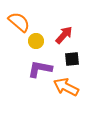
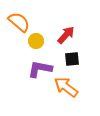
red arrow: moved 2 px right
orange arrow: rotated 10 degrees clockwise
